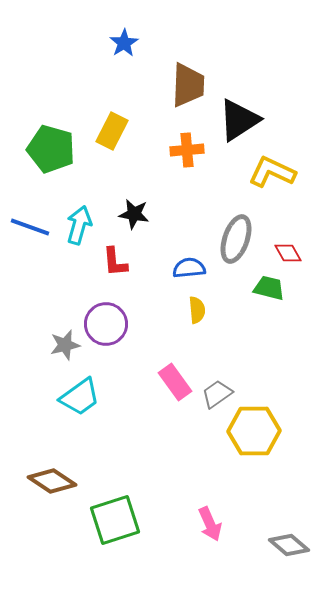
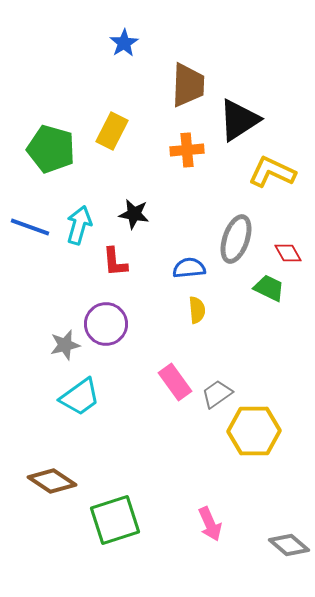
green trapezoid: rotated 12 degrees clockwise
